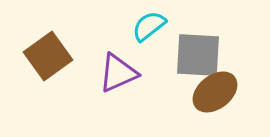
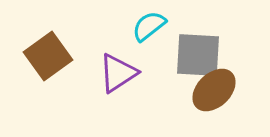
purple triangle: rotated 9 degrees counterclockwise
brown ellipse: moved 1 px left, 2 px up; rotated 6 degrees counterclockwise
